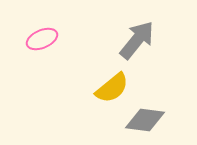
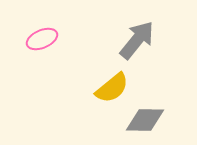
gray diamond: rotated 6 degrees counterclockwise
